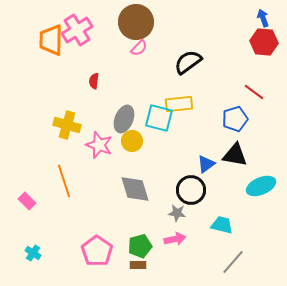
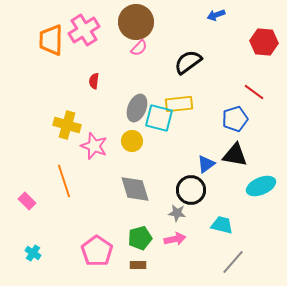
blue arrow: moved 47 px left, 3 px up; rotated 90 degrees counterclockwise
pink cross: moved 7 px right
gray ellipse: moved 13 px right, 11 px up
pink star: moved 5 px left, 1 px down
green pentagon: moved 8 px up
